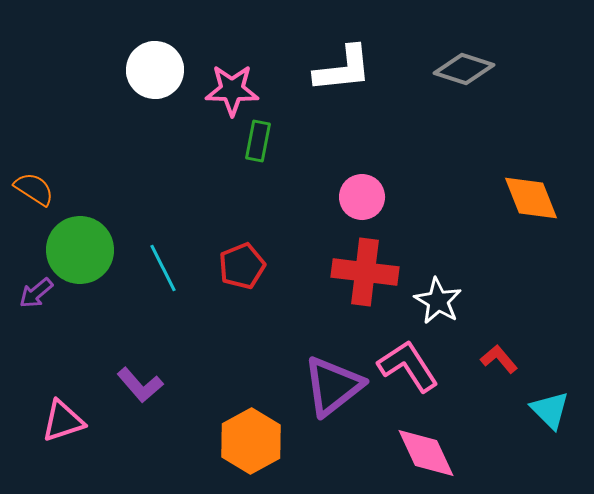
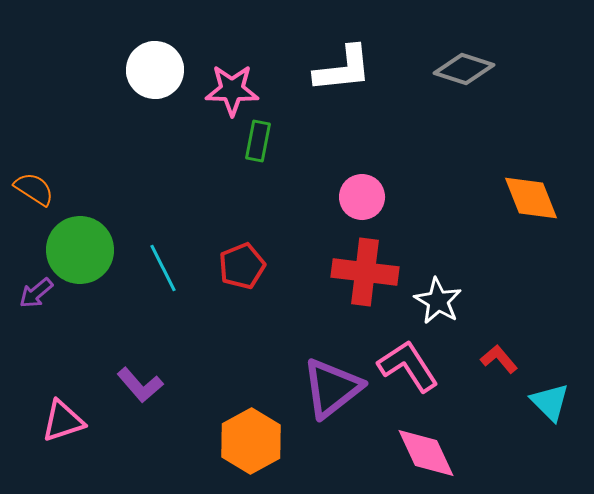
purple triangle: moved 1 px left, 2 px down
cyan triangle: moved 8 px up
